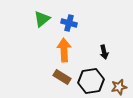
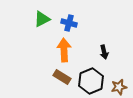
green triangle: rotated 12 degrees clockwise
black hexagon: rotated 15 degrees counterclockwise
